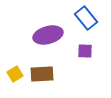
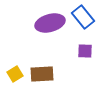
blue rectangle: moved 3 px left, 1 px up
purple ellipse: moved 2 px right, 12 px up
